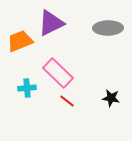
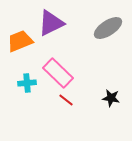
gray ellipse: rotated 32 degrees counterclockwise
cyan cross: moved 5 px up
red line: moved 1 px left, 1 px up
